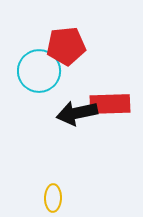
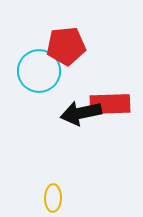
black arrow: moved 4 px right
